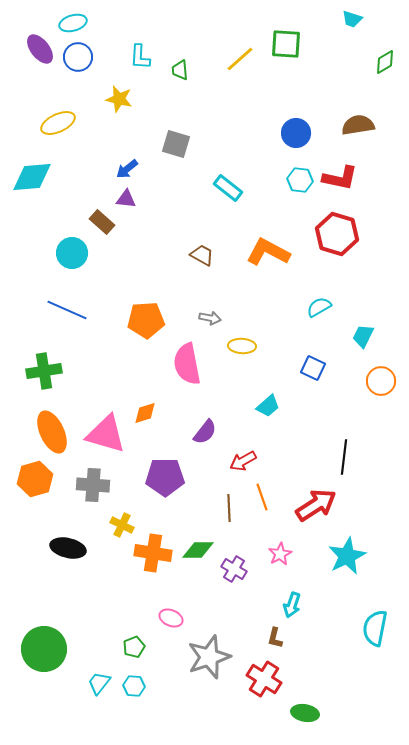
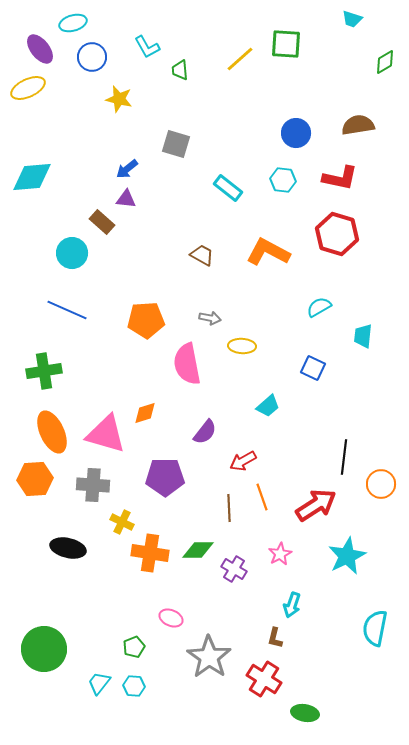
blue circle at (78, 57): moved 14 px right
cyan L-shape at (140, 57): moved 7 px right, 10 px up; rotated 32 degrees counterclockwise
yellow ellipse at (58, 123): moved 30 px left, 35 px up
cyan hexagon at (300, 180): moved 17 px left
cyan trapezoid at (363, 336): rotated 20 degrees counterclockwise
orange circle at (381, 381): moved 103 px down
orange hexagon at (35, 479): rotated 12 degrees clockwise
yellow cross at (122, 525): moved 3 px up
orange cross at (153, 553): moved 3 px left
gray star at (209, 657): rotated 18 degrees counterclockwise
